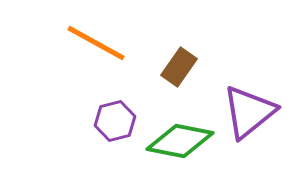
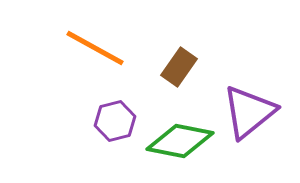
orange line: moved 1 px left, 5 px down
